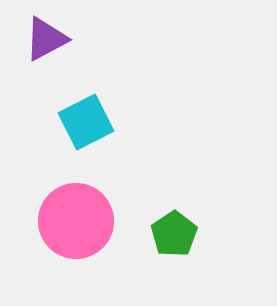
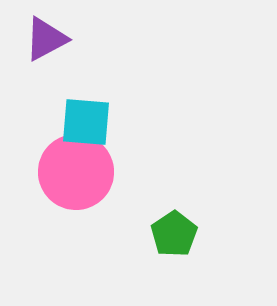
cyan square: rotated 32 degrees clockwise
pink circle: moved 49 px up
